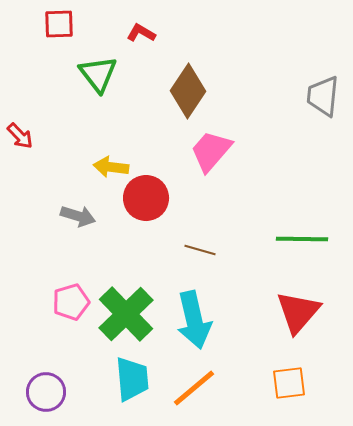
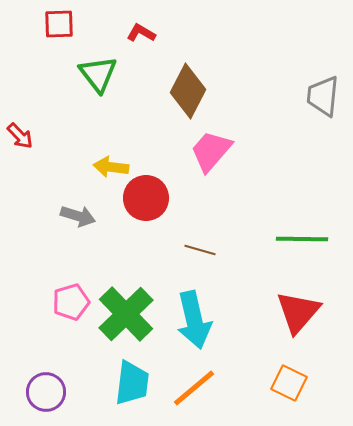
brown diamond: rotated 6 degrees counterclockwise
cyan trapezoid: moved 4 px down; rotated 12 degrees clockwise
orange square: rotated 33 degrees clockwise
